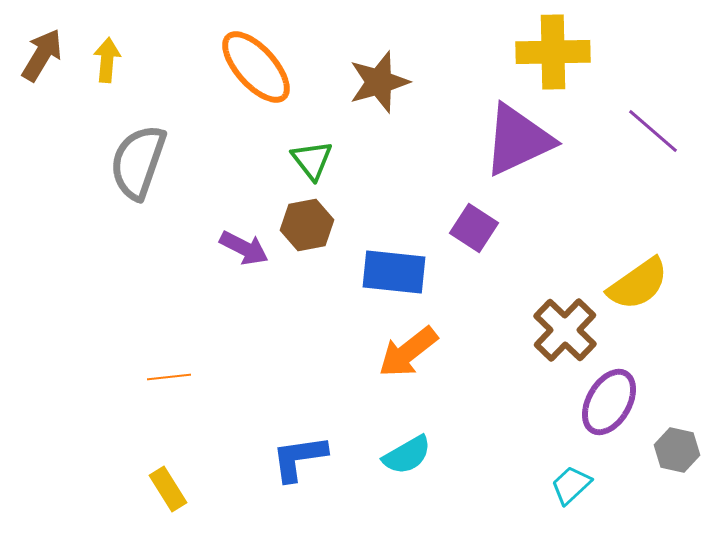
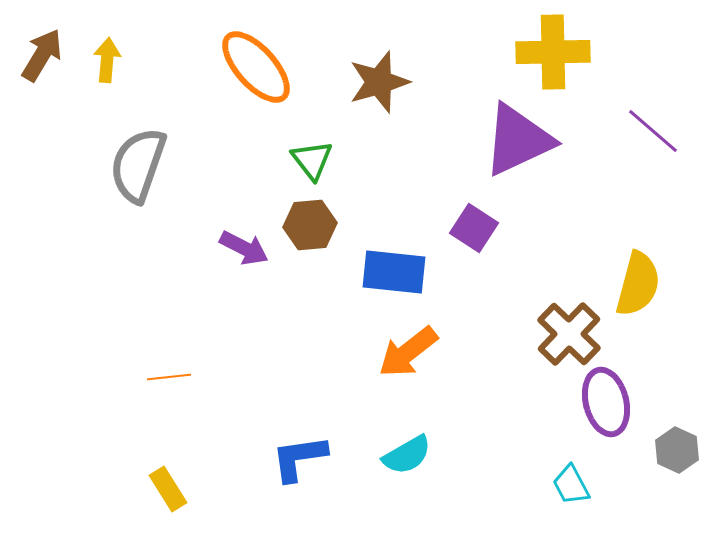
gray semicircle: moved 3 px down
brown hexagon: moved 3 px right; rotated 6 degrees clockwise
yellow semicircle: rotated 40 degrees counterclockwise
brown cross: moved 4 px right, 4 px down
purple ellipse: moved 3 px left; rotated 44 degrees counterclockwise
gray hexagon: rotated 12 degrees clockwise
cyan trapezoid: rotated 75 degrees counterclockwise
